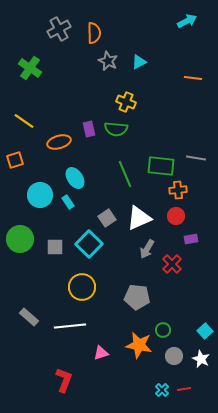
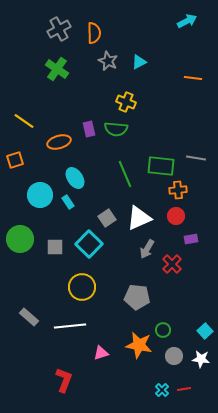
green cross at (30, 68): moved 27 px right, 1 px down
white star at (201, 359): rotated 18 degrees counterclockwise
